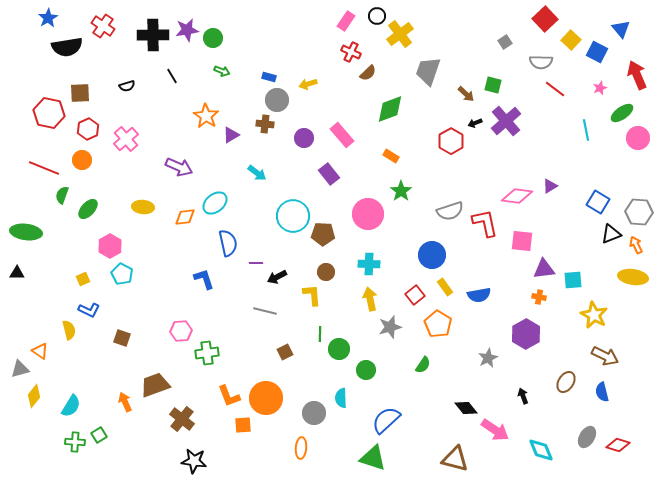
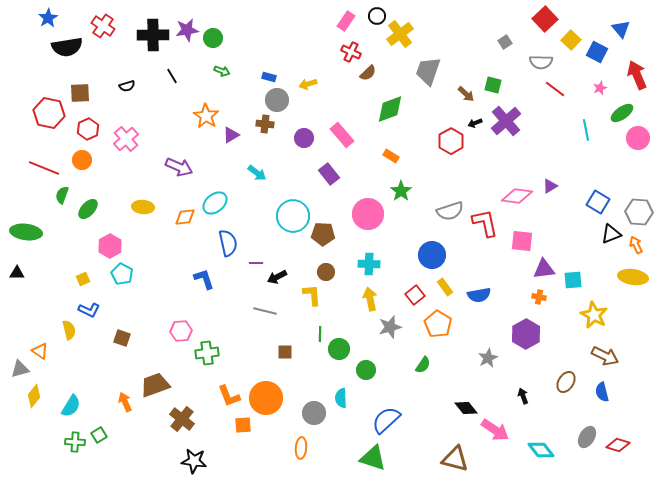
brown square at (285, 352): rotated 28 degrees clockwise
cyan diamond at (541, 450): rotated 16 degrees counterclockwise
